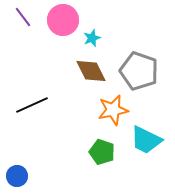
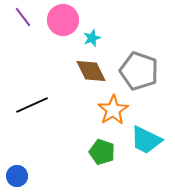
orange star: rotated 20 degrees counterclockwise
